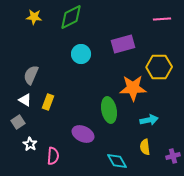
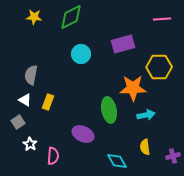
gray semicircle: rotated 12 degrees counterclockwise
cyan arrow: moved 3 px left, 5 px up
